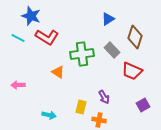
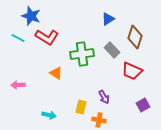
orange triangle: moved 2 px left, 1 px down
